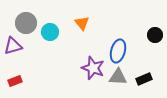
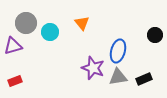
gray triangle: rotated 12 degrees counterclockwise
